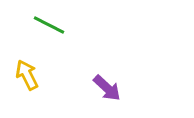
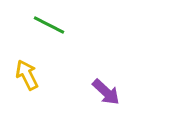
purple arrow: moved 1 px left, 4 px down
